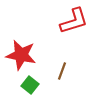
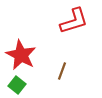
red star: rotated 16 degrees clockwise
green square: moved 13 px left
